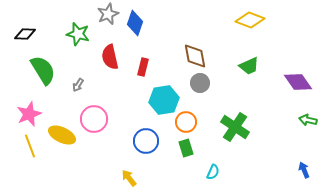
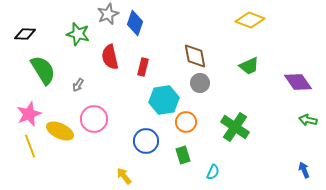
yellow ellipse: moved 2 px left, 4 px up
green rectangle: moved 3 px left, 7 px down
yellow arrow: moved 5 px left, 2 px up
